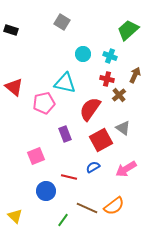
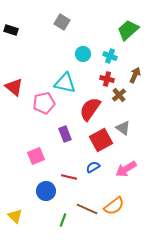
brown line: moved 1 px down
green line: rotated 16 degrees counterclockwise
